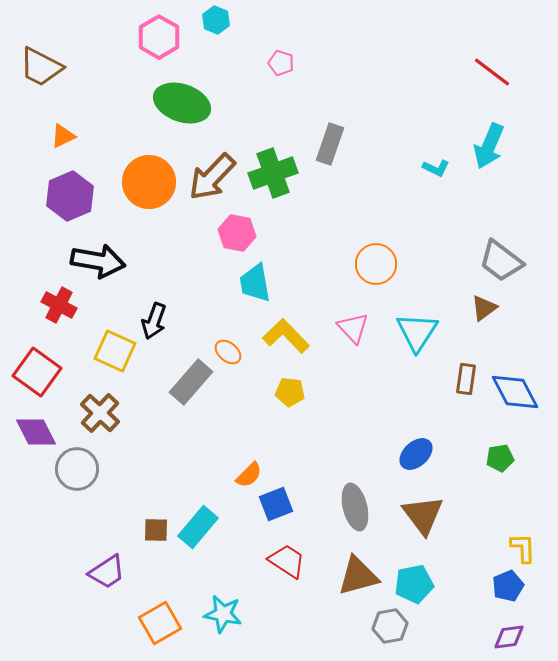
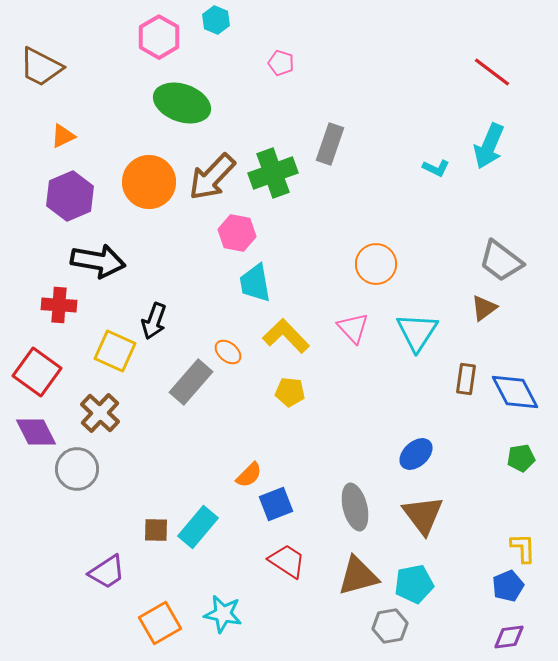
red cross at (59, 305): rotated 24 degrees counterclockwise
green pentagon at (500, 458): moved 21 px right
